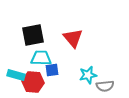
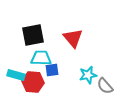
gray semicircle: rotated 54 degrees clockwise
